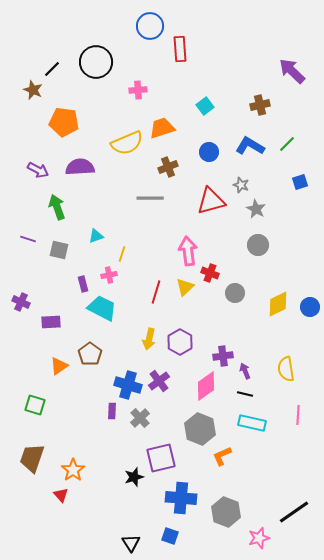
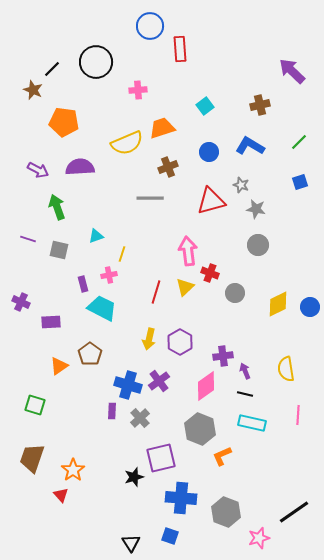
green line at (287, 144): moved 12 px right, 2 px up
gray star at (256, 209): rotated 18 degrees counterclockwise
